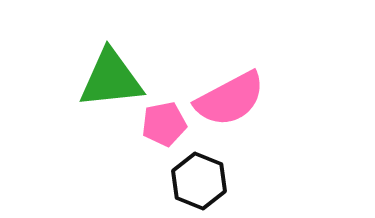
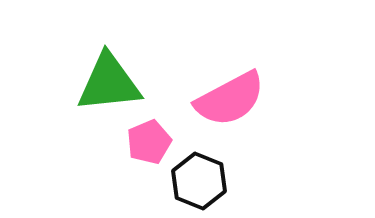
green triangle: moved 2 px left, 4 px down
pink pentagon: moved 15 px left, 18 px down; rotated 12 degrees counterclockwise
